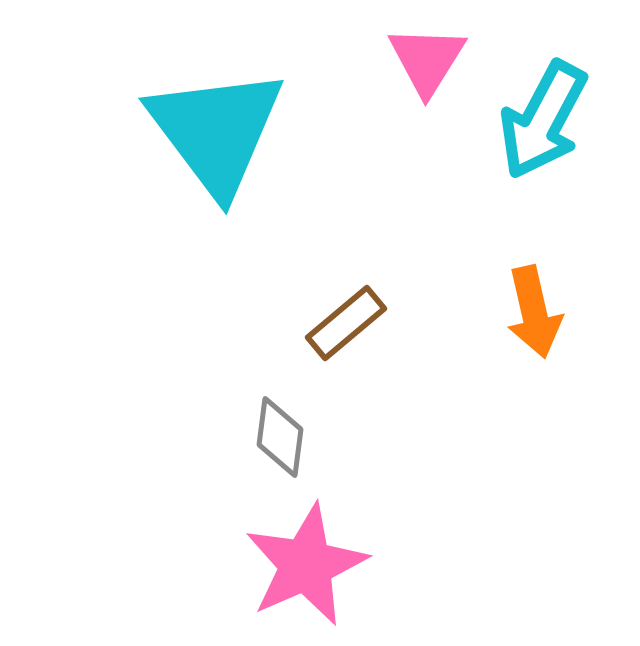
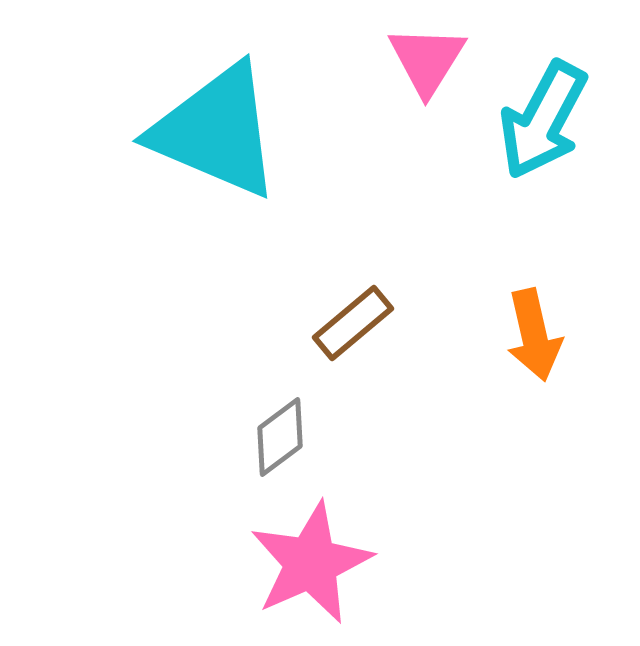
cyan triangle: rotated 30 degrees counterclockwise
orange arrow: moved 23 px down
brown rectangle: moved 7 px right
gray diamond: rotated 46 degrees clockwise
pink star: moved 5 px right, 2 px up
